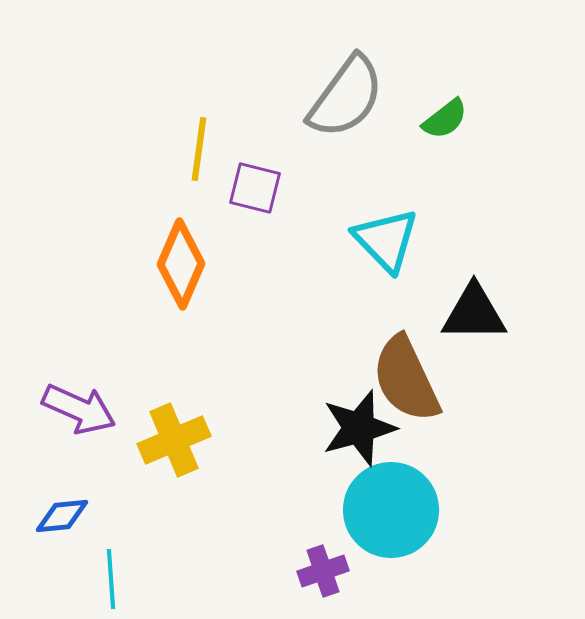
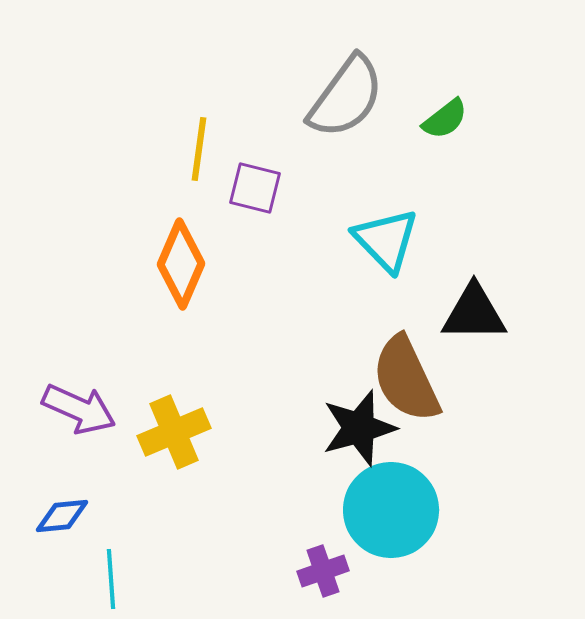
yellow cross: moved 8 px up
